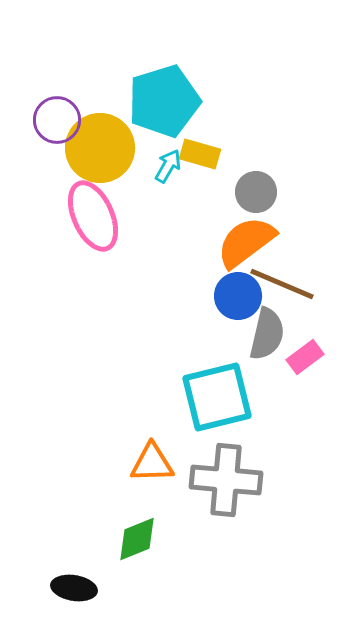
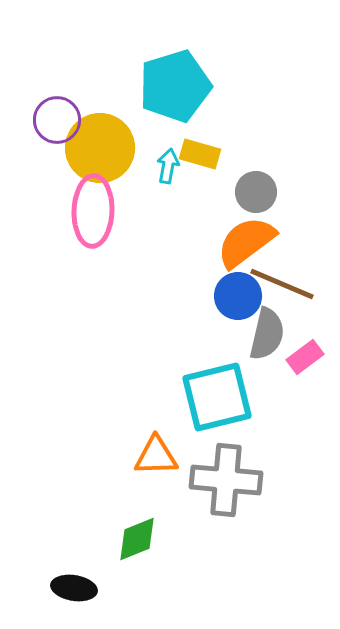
cyan pentagon: moved 11 px right, 15 px up
cyan arrow: rotated 20 degrees counterclockwise
pink ellipse: moved 5 px up; rotated 26 degrees clockwise
orange triangle: moved 4 px right, 7 px up
